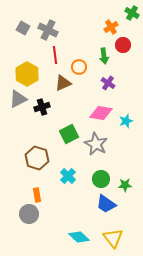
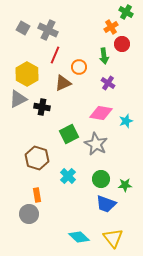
green cross: moved 6 px left, 1 px up
red circle: moved 1 px left, 1 px up
red line: rotated 30 degrees clockwise
black cross: rotated 28 degrees clockwise
blue trapezoid: rotated 15 degrees counterclockwise
